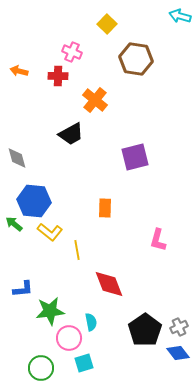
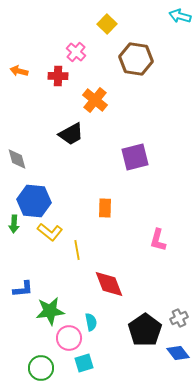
pink cross: moved 4 px right; rotated 18 degrees clockwise
gray diamond: moved 1 px down
green arrow: rotated 126 degrees counterclockwise
gray cross: moved 9 px up
